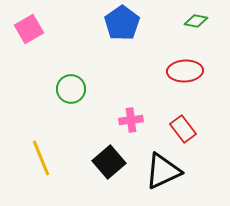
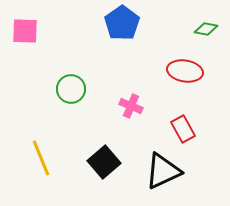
green diamond: moved 10 px right, 8 px down
pink square: moved 4 px left, 2 px down; rotated 32 degrees clockwise
red ellipse: rotated 12 degrees clockwise
pink cross: moved 14 px up; rotated 30 degrees clockwise
red rectangle: rotated 8 degrees clockwise
black square: moved 5 px left
